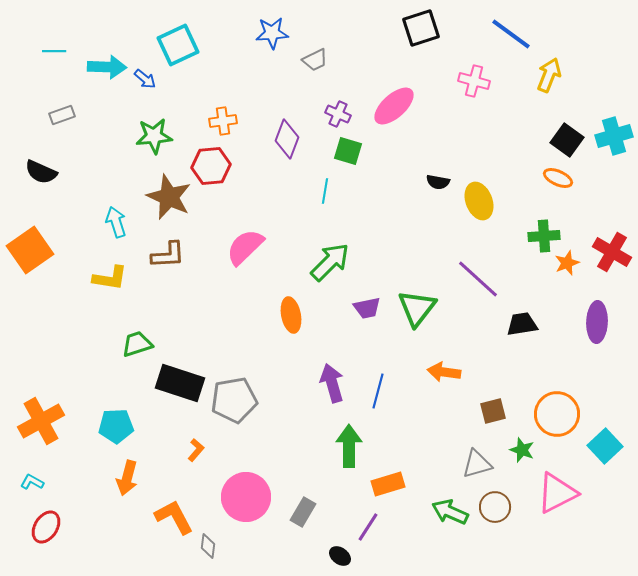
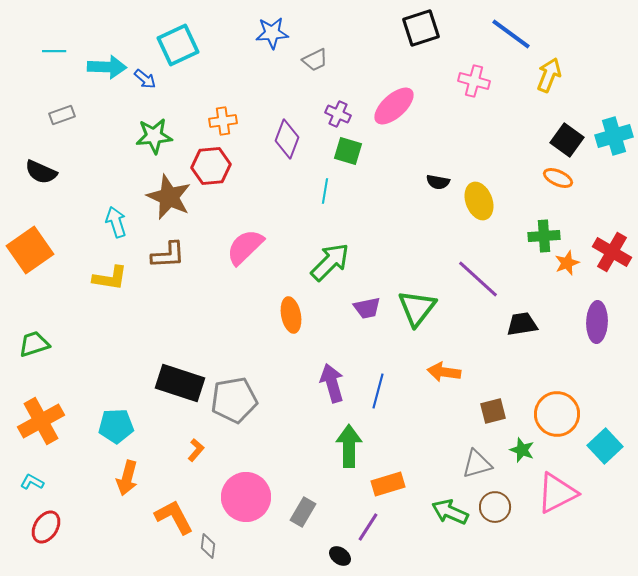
green trapezoid at (137, 344): moved 103 px left
